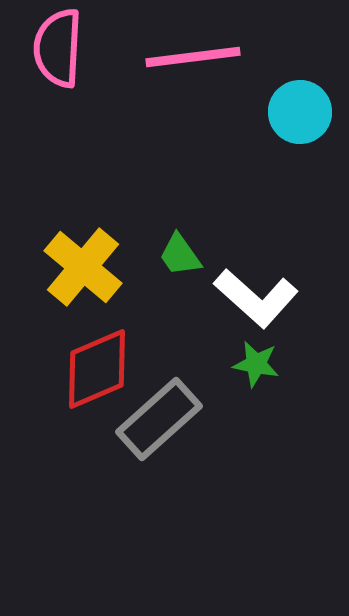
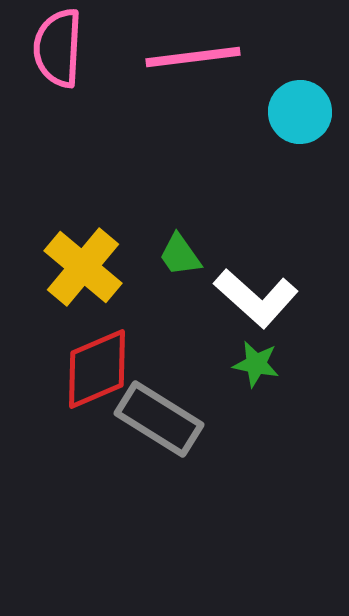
gray rectangle: rotated 74 degrees clockwise
